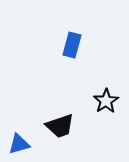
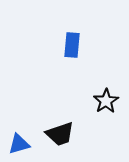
blue rectangle: rotated 10 degrees counterclockwise
black trapezoid: moved 8 px down
